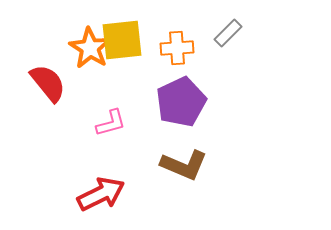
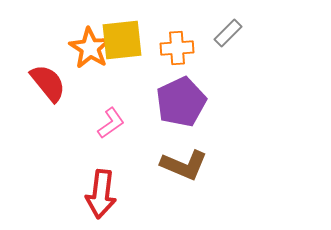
pink L-shape: rotated 20 degrees counterclockwise
red arrow: rotated 123 degrees clockwise
